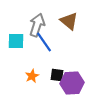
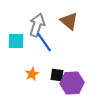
orange star: moved 2 px up
